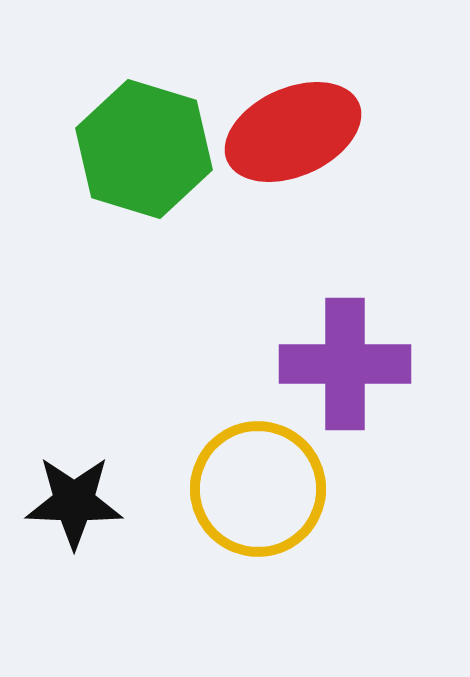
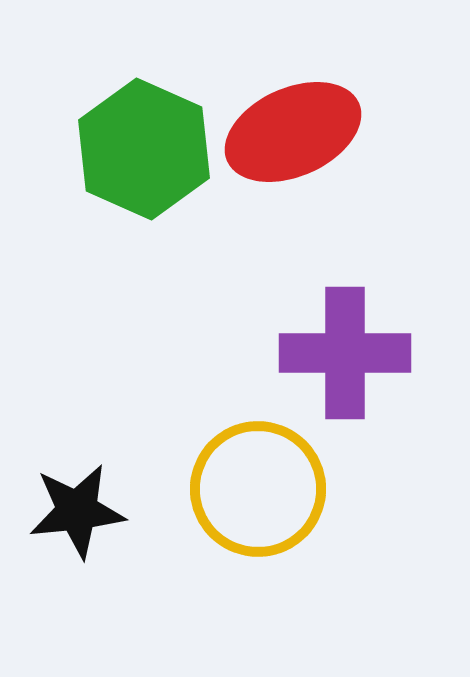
green hexagon: rotated 7 degrees clockwise
purple cross: moved 11 px up
black star: moved 3 px right, 9 px down; rotated 8 degrees counterclockwise
